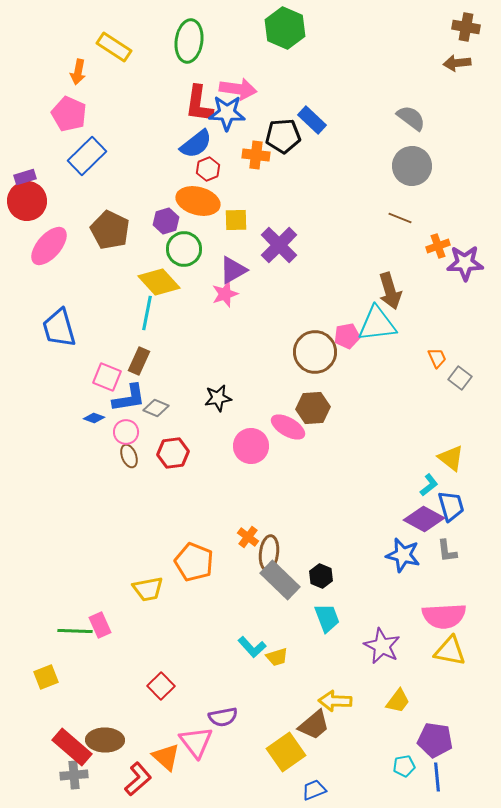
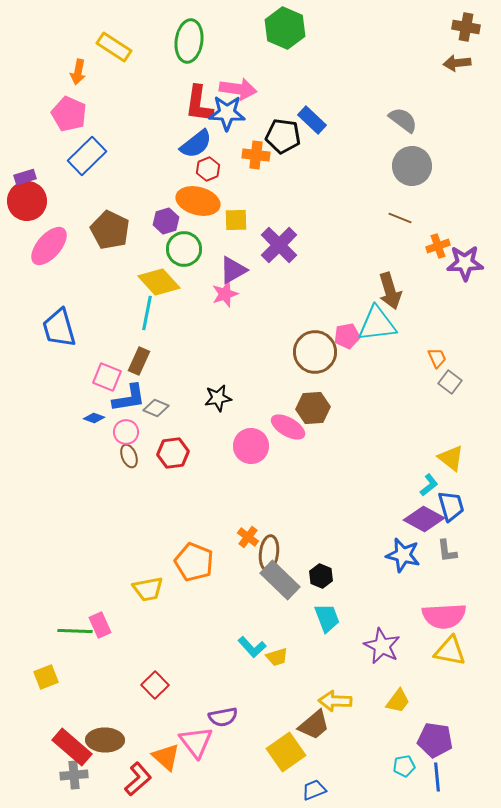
gray semicircle at (411, 118): moved 8 px left, 2 px down
black pentagon at (283, 136): rotated 12 degrees clockwise
gray square at (460, 378): moved 10 px left, 4 px down
red square at (161, 686): moved 6 px left, 1 px up
